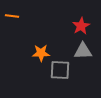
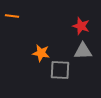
red star: rotated 24 degrees counterclockwise
orange star: rotated 12 degrees clockwise
